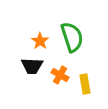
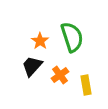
black trapezoid: rotated 130 degrees clockwise
orange cross: rotated 24 degrees clockwise
yellow rectangle: moved 1 px right, 1 px down
